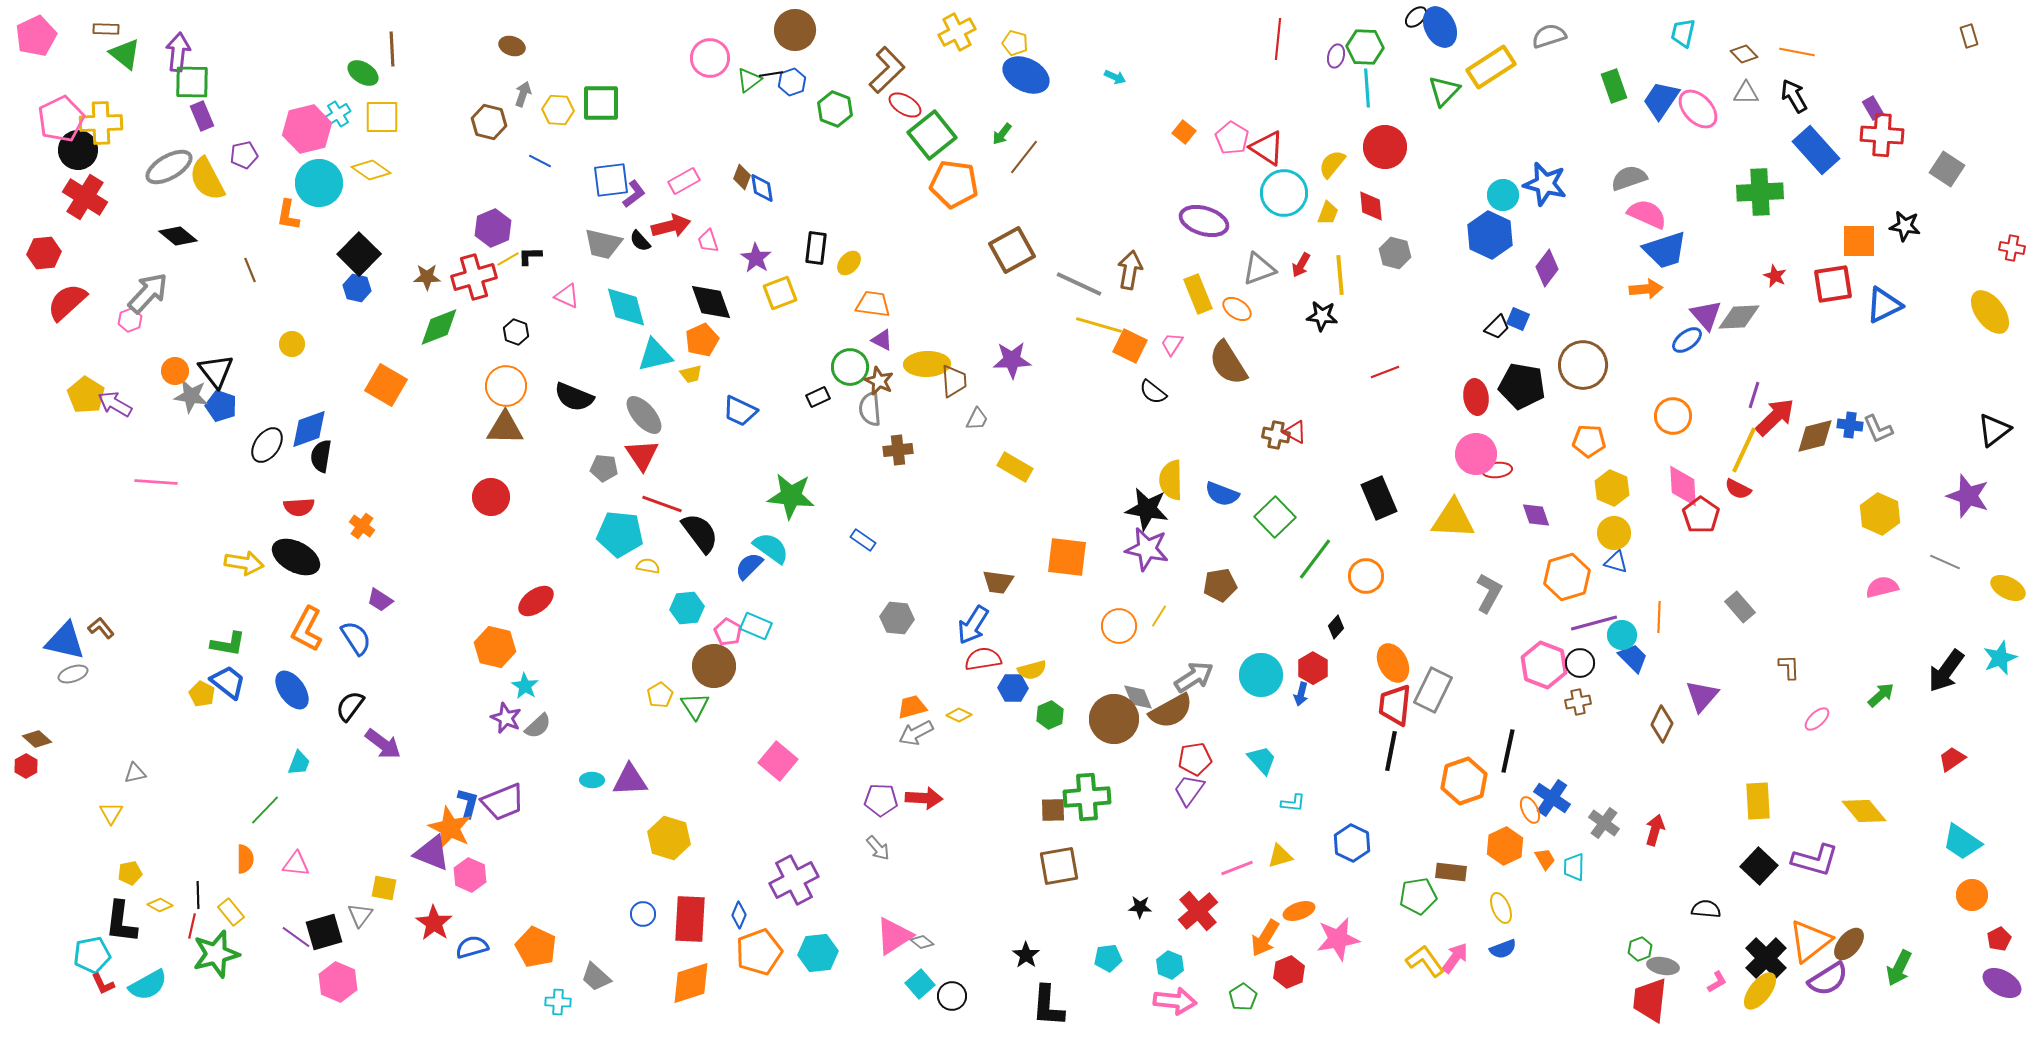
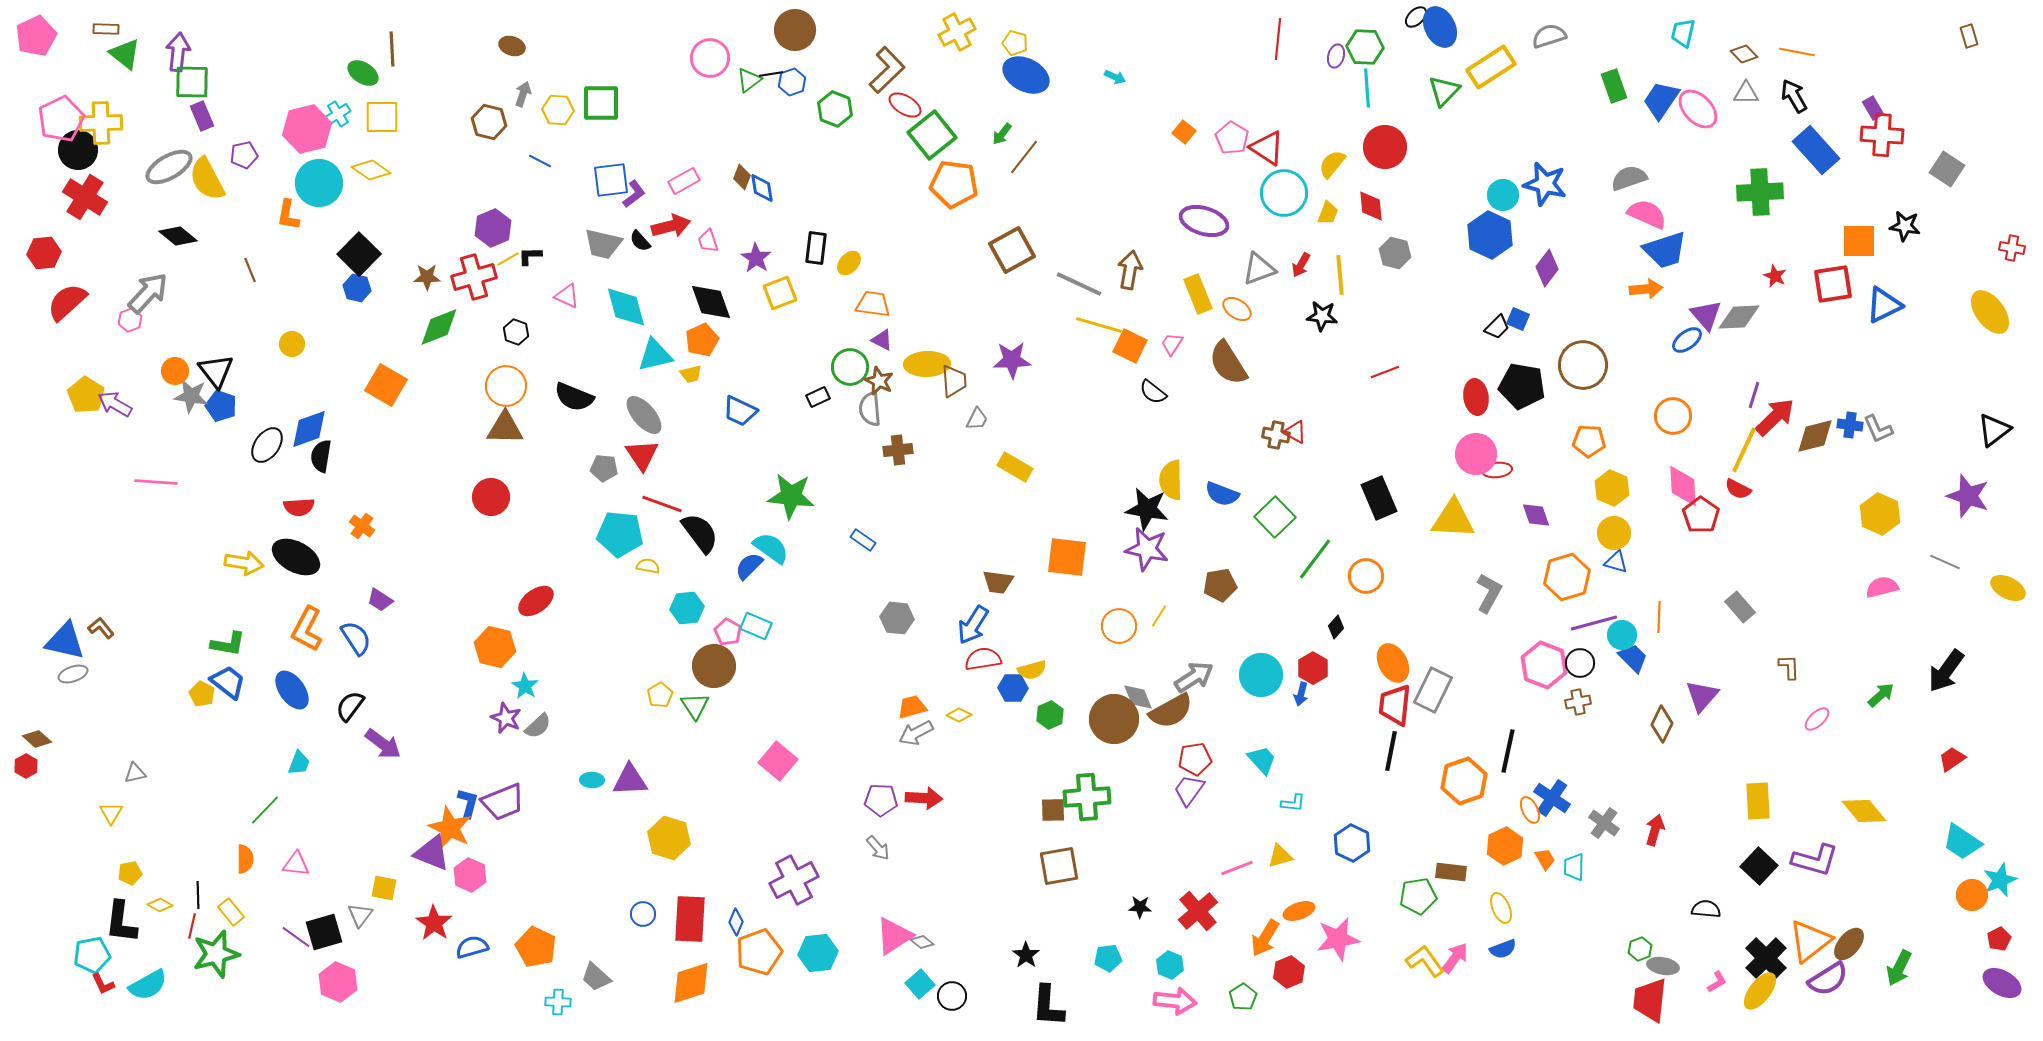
cyan star at (2000, 658): moved 222 px down
blue diamond at (739, 915): moved 3 px left, 7 px down
